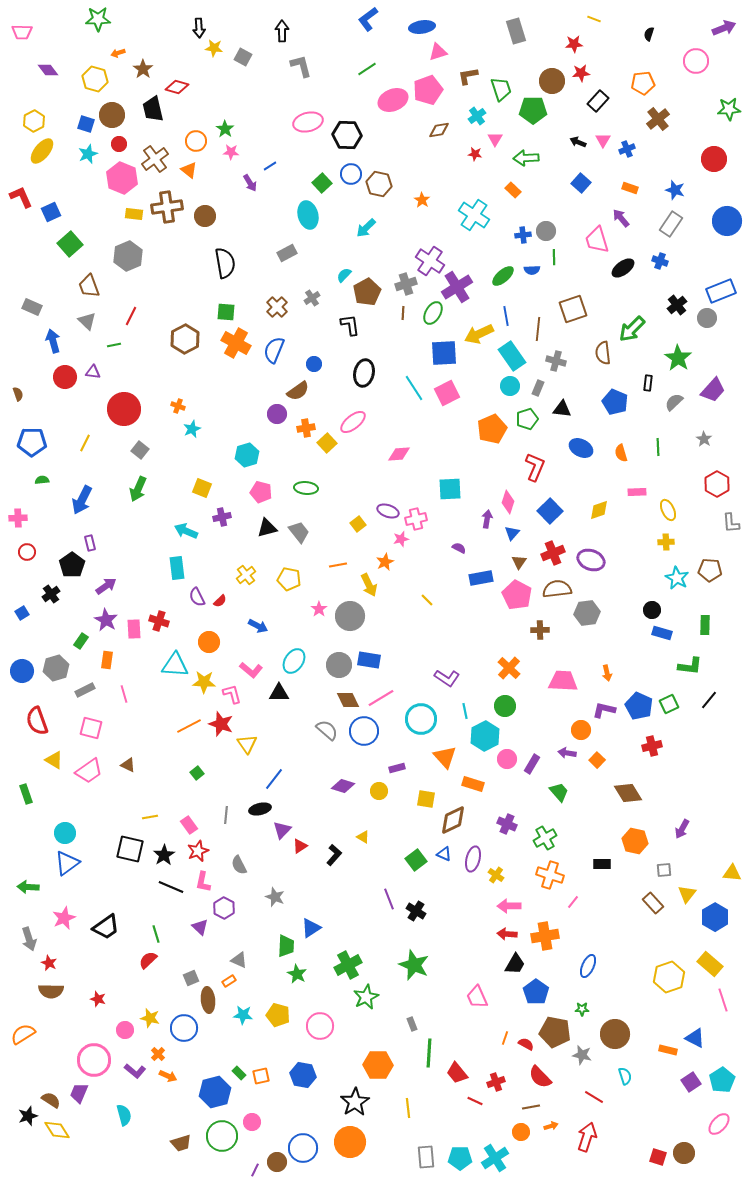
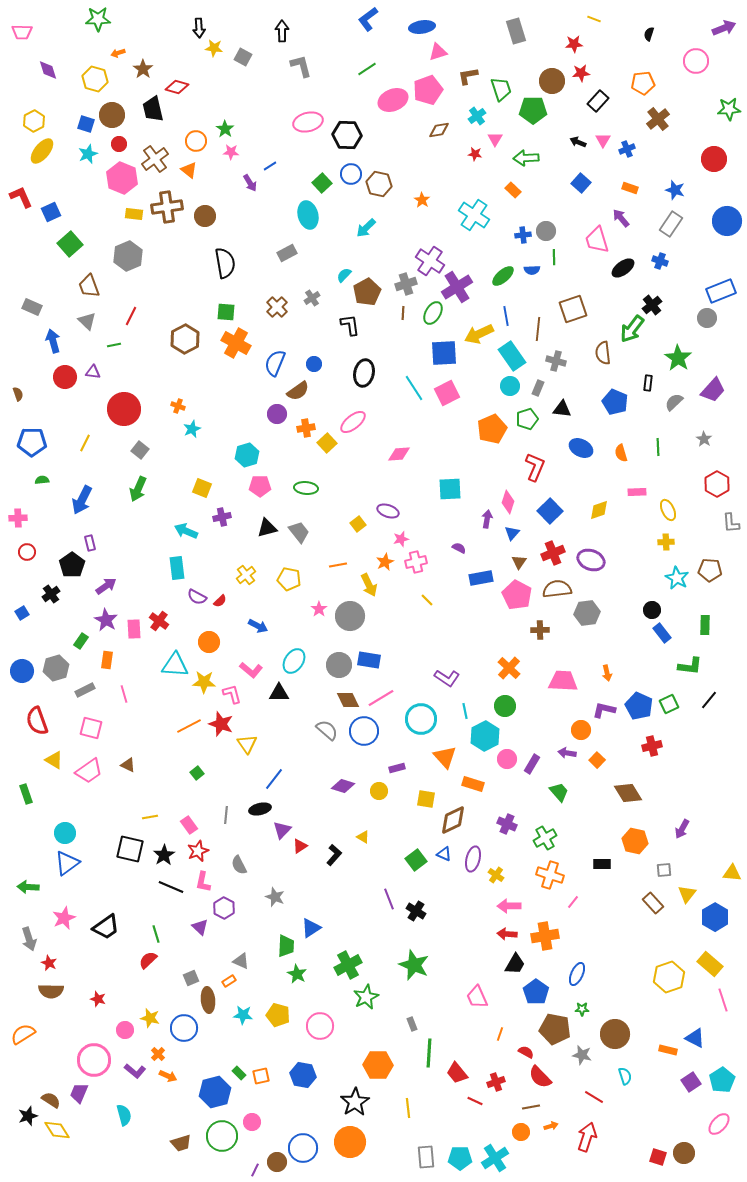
purple diamond at (48, 70): rotated 20 degrees clockwise
black cross at (677, 305): moved 25 px left
green arrow at (632, 329): rotated 8 degrees counterclockwise
blue semicircle at (274, 350): moved 1 px right, 13 px down
pink pentagon at (261, 492): moved 1 px left, 6 px up; rotated 15 degrees counterclockwise
pink cross at (416, 519): moved 43 px down
purple semicircle at (197, 597): rotated 36 degrees counterclockwise
red cross at (159, 621): rotated 18 degrees clockwise
blue rectangle at (662, 633): rotated 36 degrees clockwise
gray triangle at (239, 960): moved 2 px right, 1 px down
blue ellipse at (588, 966): moved 11 px left, 8 px down
brown pentagon at (555, 1032): moved 3 px up
orange line at (505, 1038): moved 5 px left, 4 px up
red semicircle at (526, 1044): moved 8 px down
